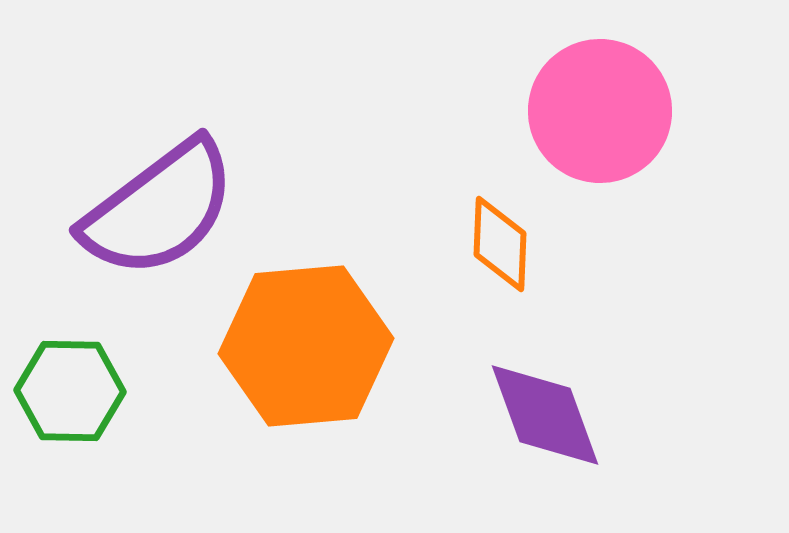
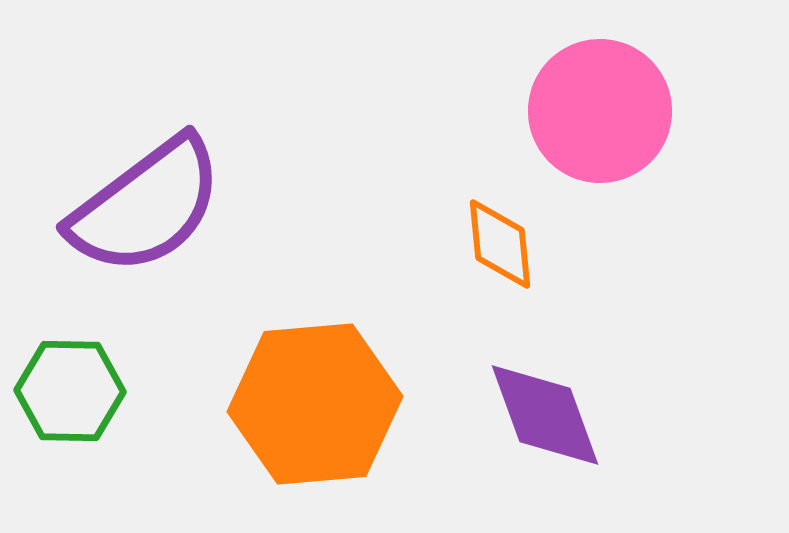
purple semicircle: moved 13 px left, 3 px up
orange diamond: rotated 8 degrees counterclockwise
orange hexagon: moved 9 px right, 58 px down
